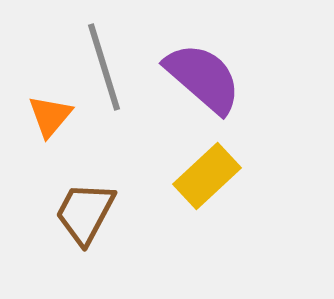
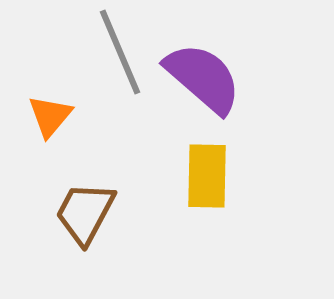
gray line: moved 16 px right, 15 px up; rotated 6 degrees counterclockwise
yellow rectangle: rotated 46 degrees counterclockwise
